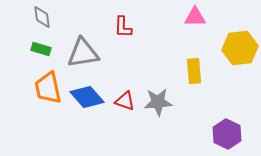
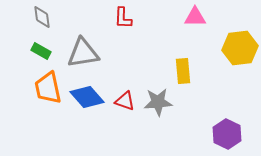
red L-shape: moved 9 px up
green rectangle: moved 2 px down; rotated 12 degrees clockwise
yellow rectangle: moved 11 px left
